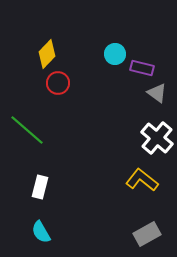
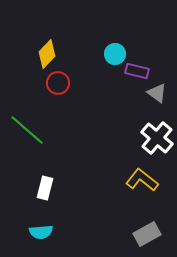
purple rectangle: moved 5 px left, 3 px down
white rectangle: moved 5 px right, 1 px down
cyan semicircle: rotated 65 degrees counterclockwise
